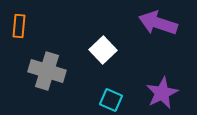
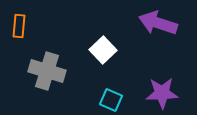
purple star: rotated 24 degrees clockwise
